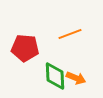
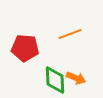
green diamond: moved 4 px down
